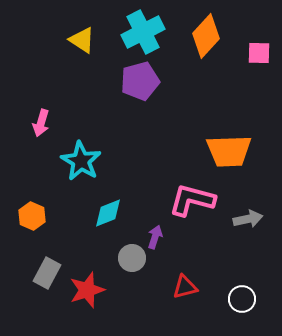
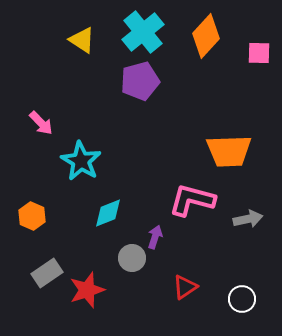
cyan cross: rotated 12 degrees counterclockwise
pink arrow: rotated 60 degrees counterclockwise
gray rectangle: rotated 28 degrees clockwise
red triangle: rotated 20 degrees counterclockwise
